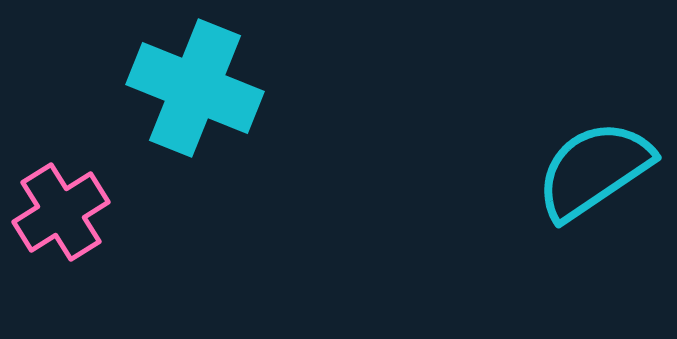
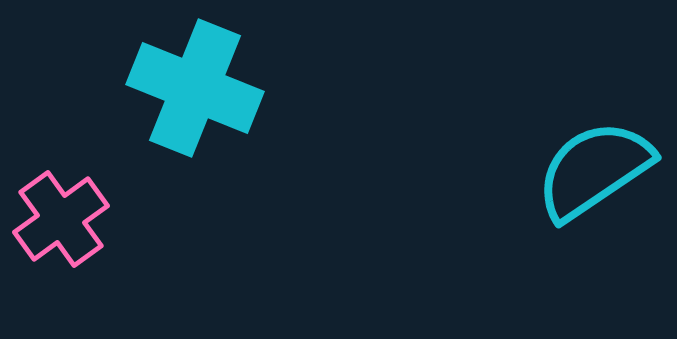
pink cross: moved 7 px down; rotated 4 degrees counterclockwise
